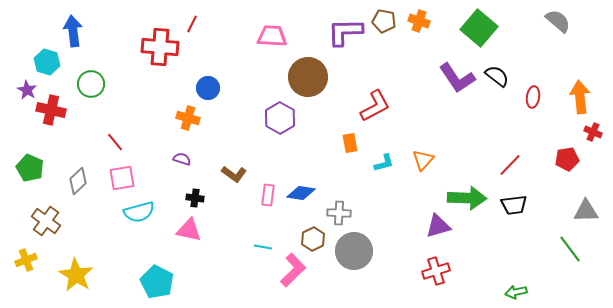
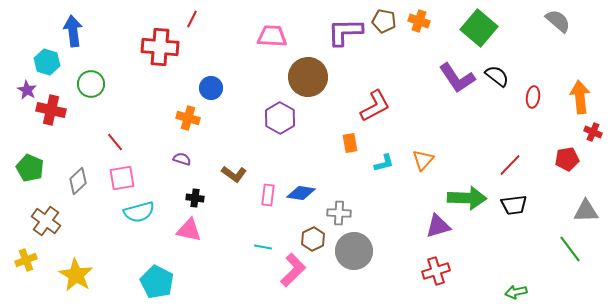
red line at (192, 24): moved 5 px up
blue circle at (208, 88): moved 3 px right
